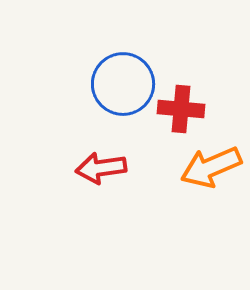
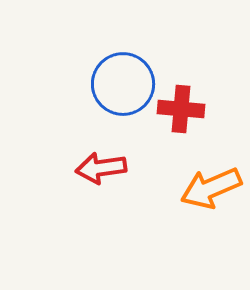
orange arrow: moved 21 px down
